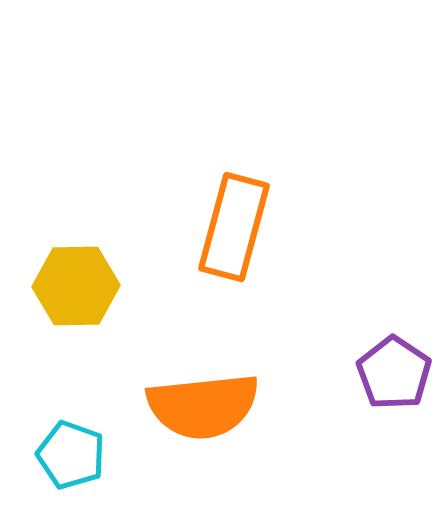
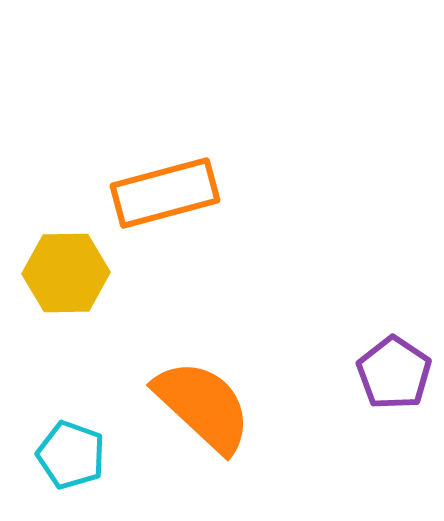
orange rectangle: moved 69 px left, 34 px up; rotated 60 degrees clockwise
yellow hexagon: moved 10 px left, 13 px up
orange semicircle: rotated 131 degrees counterclockwise
